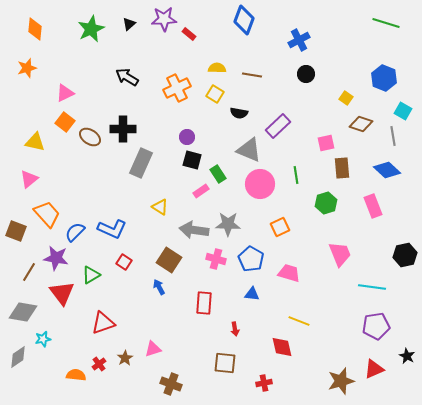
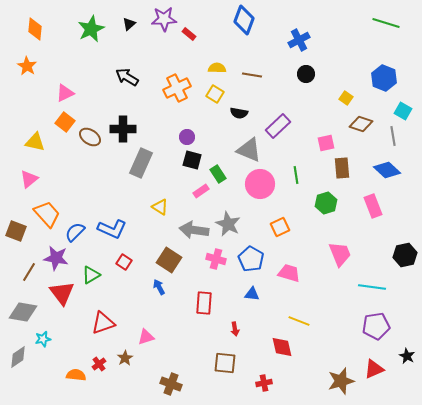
orange star at (27, 68): moved 2 px up; rotated 24 degrees counterclockwise
gray star at (228, 224): rotated 25 degrees clockwise
pink triangle at (153, 349): moved 7 px left, 12 px up
